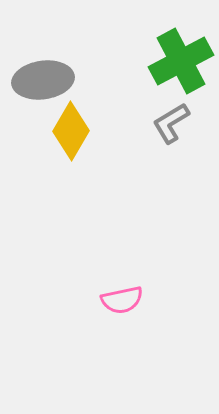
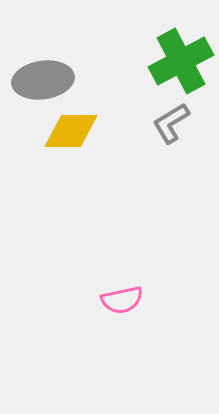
yellow diamond: rotated 60 degrees clockwise
